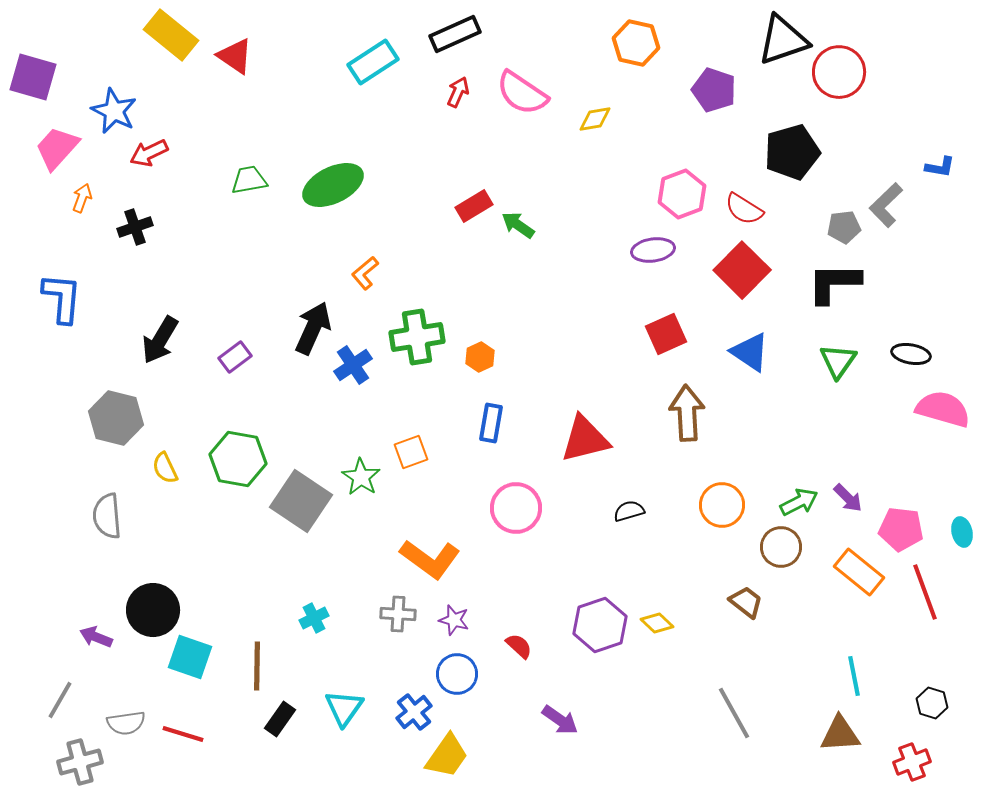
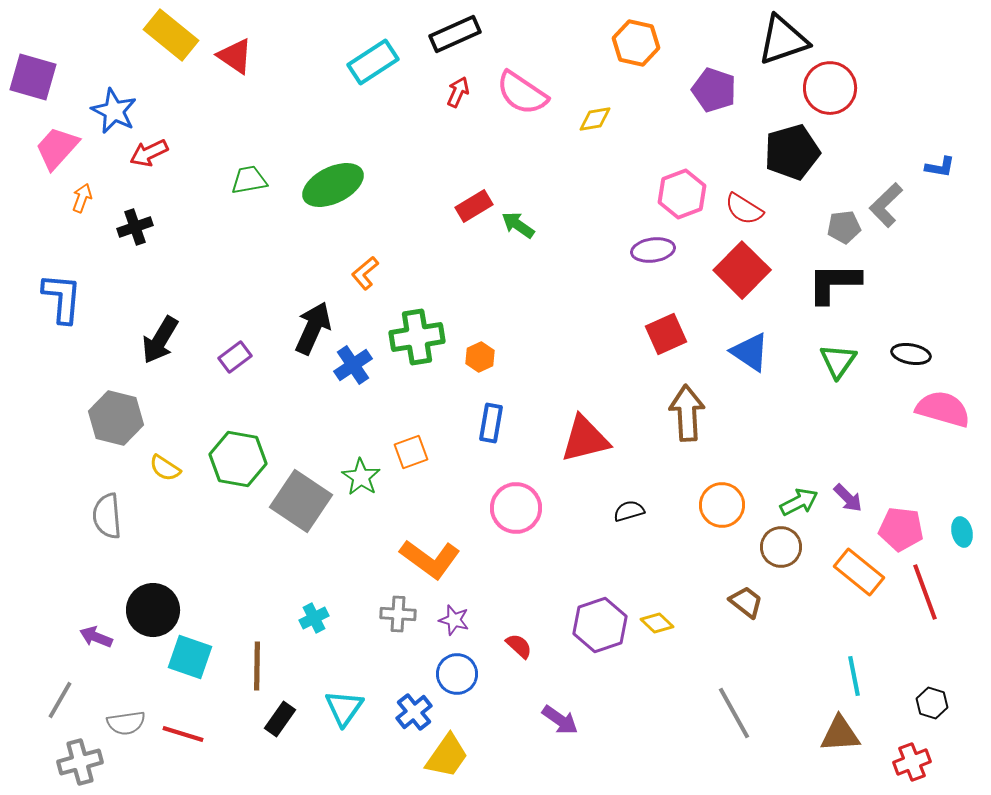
red circle at (839, 72): moved 9 px left, 16 px down
yellow semicircle at (165, 468): rotated 32 degrees counterclockwise
